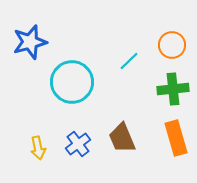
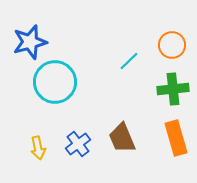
cyan circle: moved 17 px left
